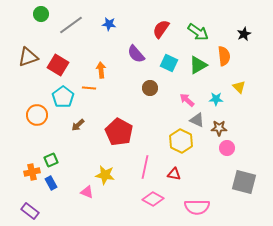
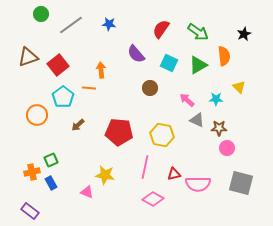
red square: rotated 20 degrees clockwise
red pentagon: rotated 24 degrees counterclockwise
yellow hexagon: moved 19 px left, 6 px up; rotated 15 degrees counterclockwise
red triangle: rotated 24 degrees counterclockwise
gray square: moved 3 px left, 1 px down
pink semicircle: moved 1 px right, 23 px up
